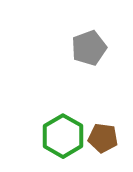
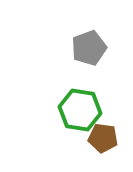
green hexagon: moved 17 px right, 26 px up; rotated 21 degrees counterclockwise
